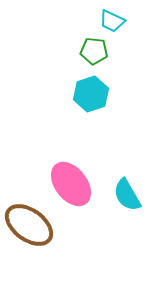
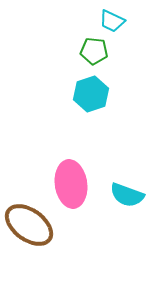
pink ellipse: rotated 30 degrees clockwise
cyan semicircle: rotated 40 degrees counterclockwise
